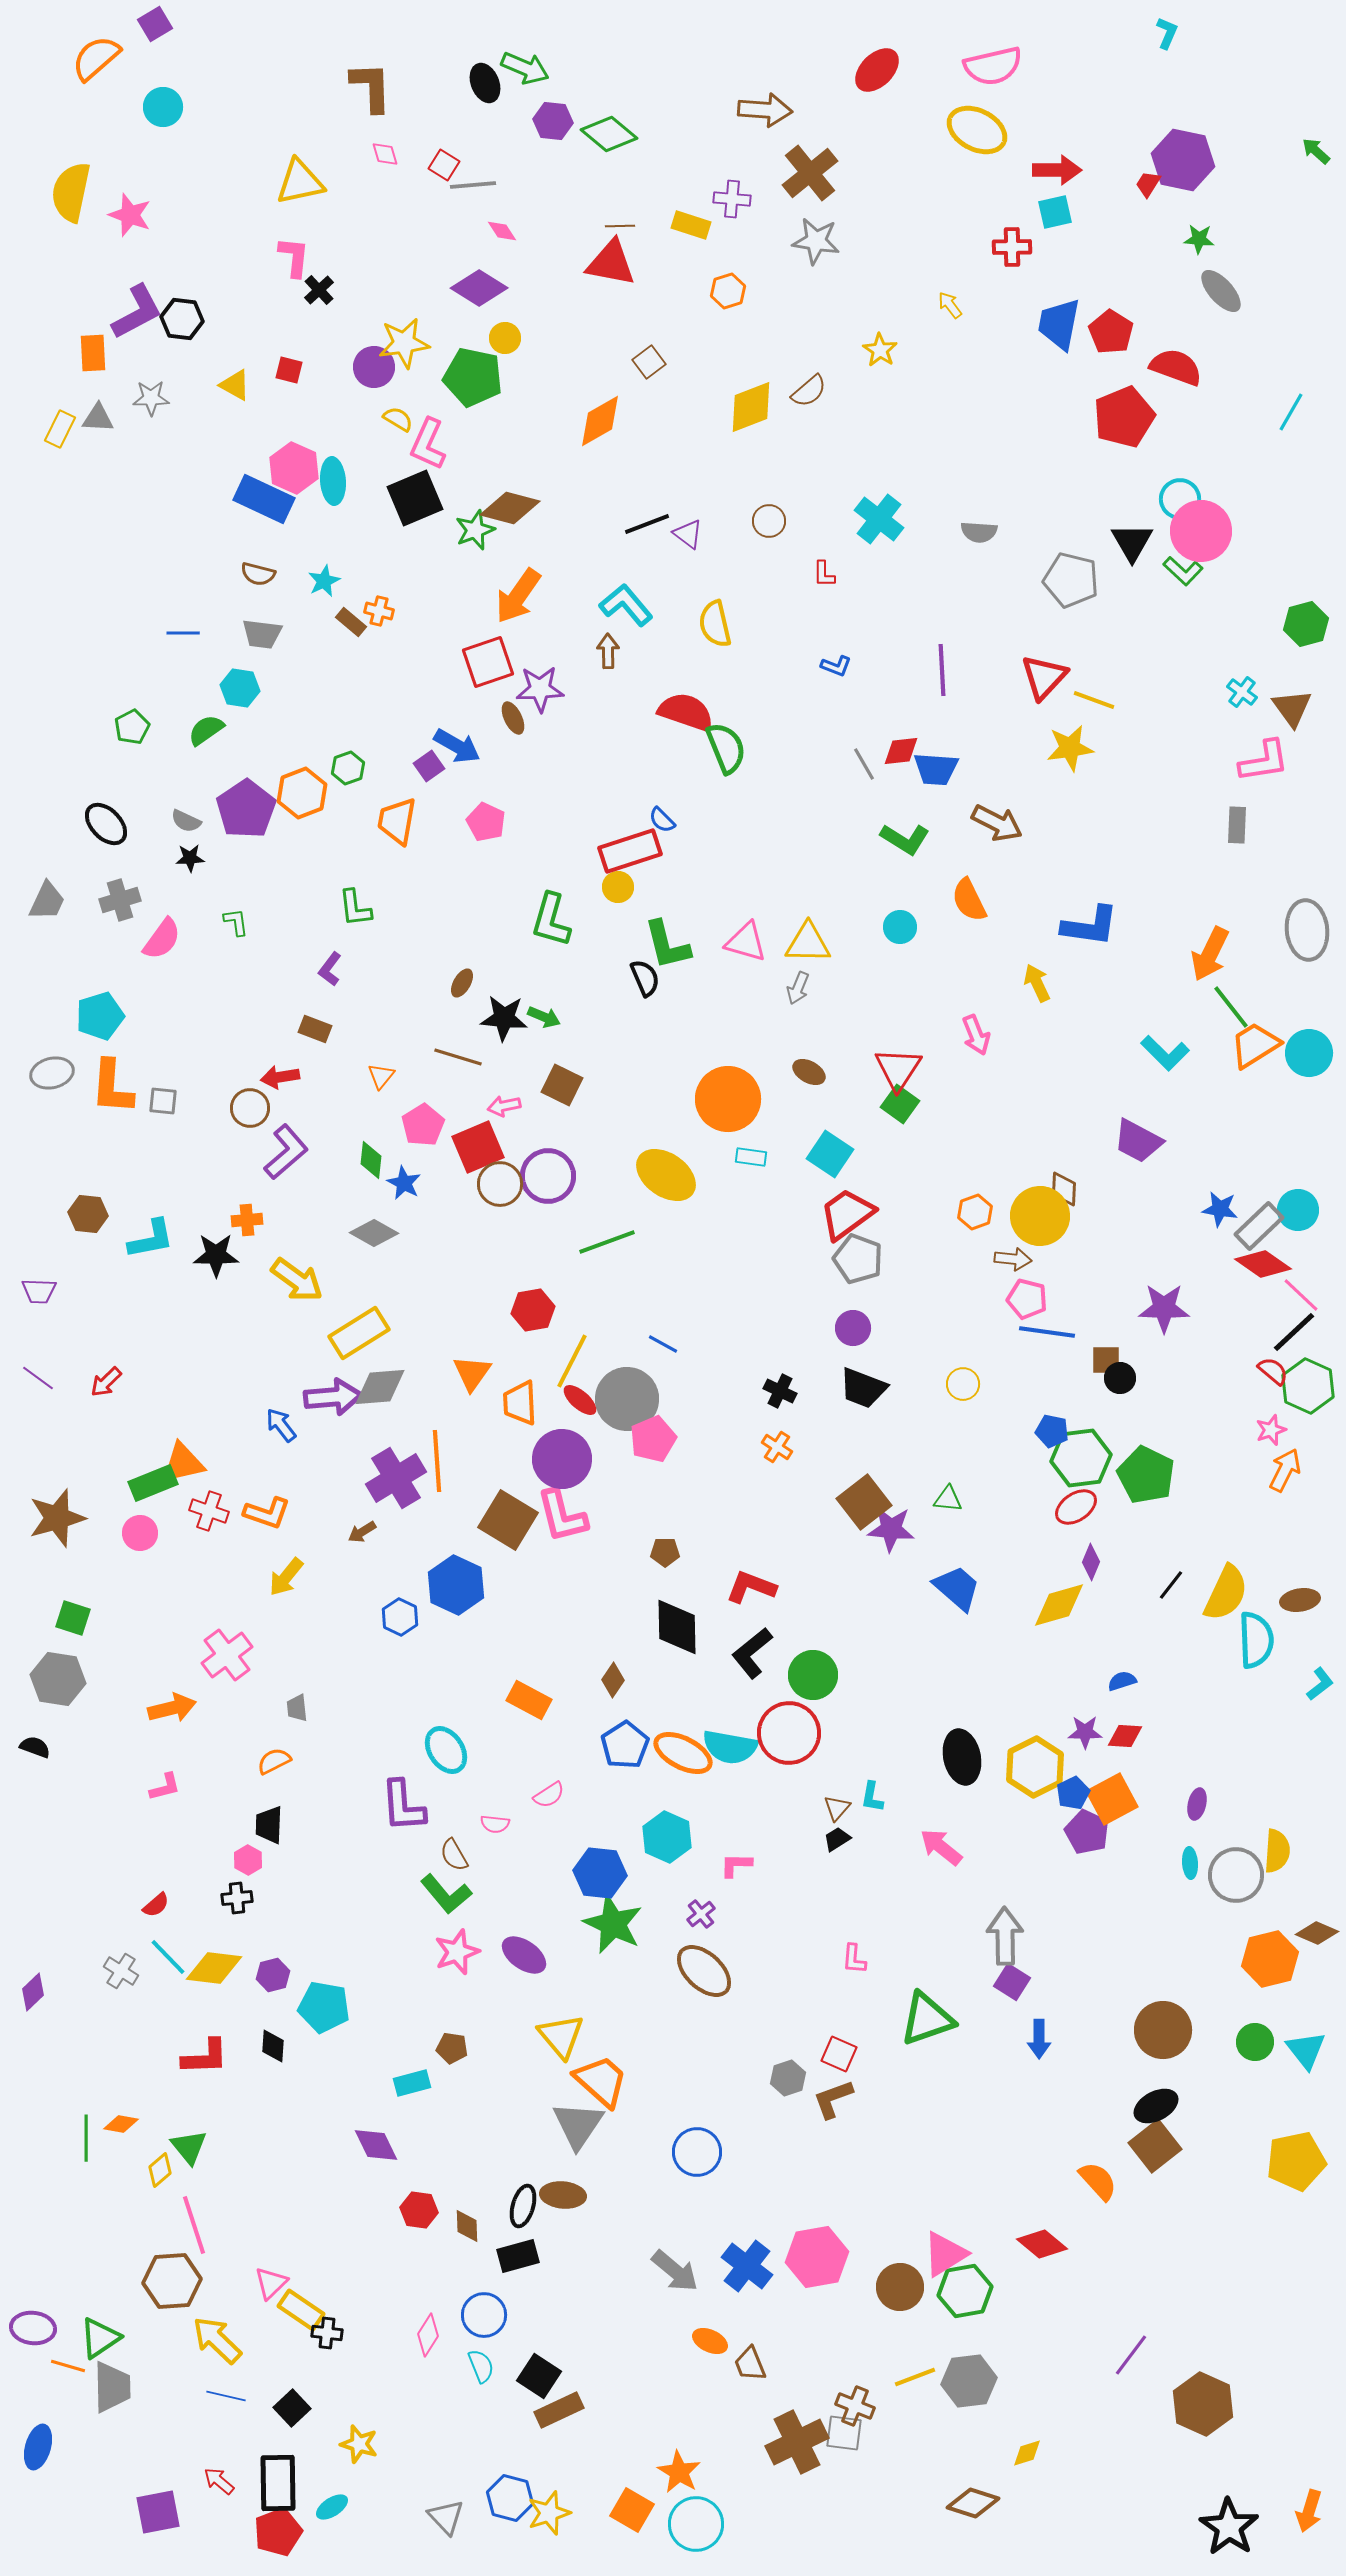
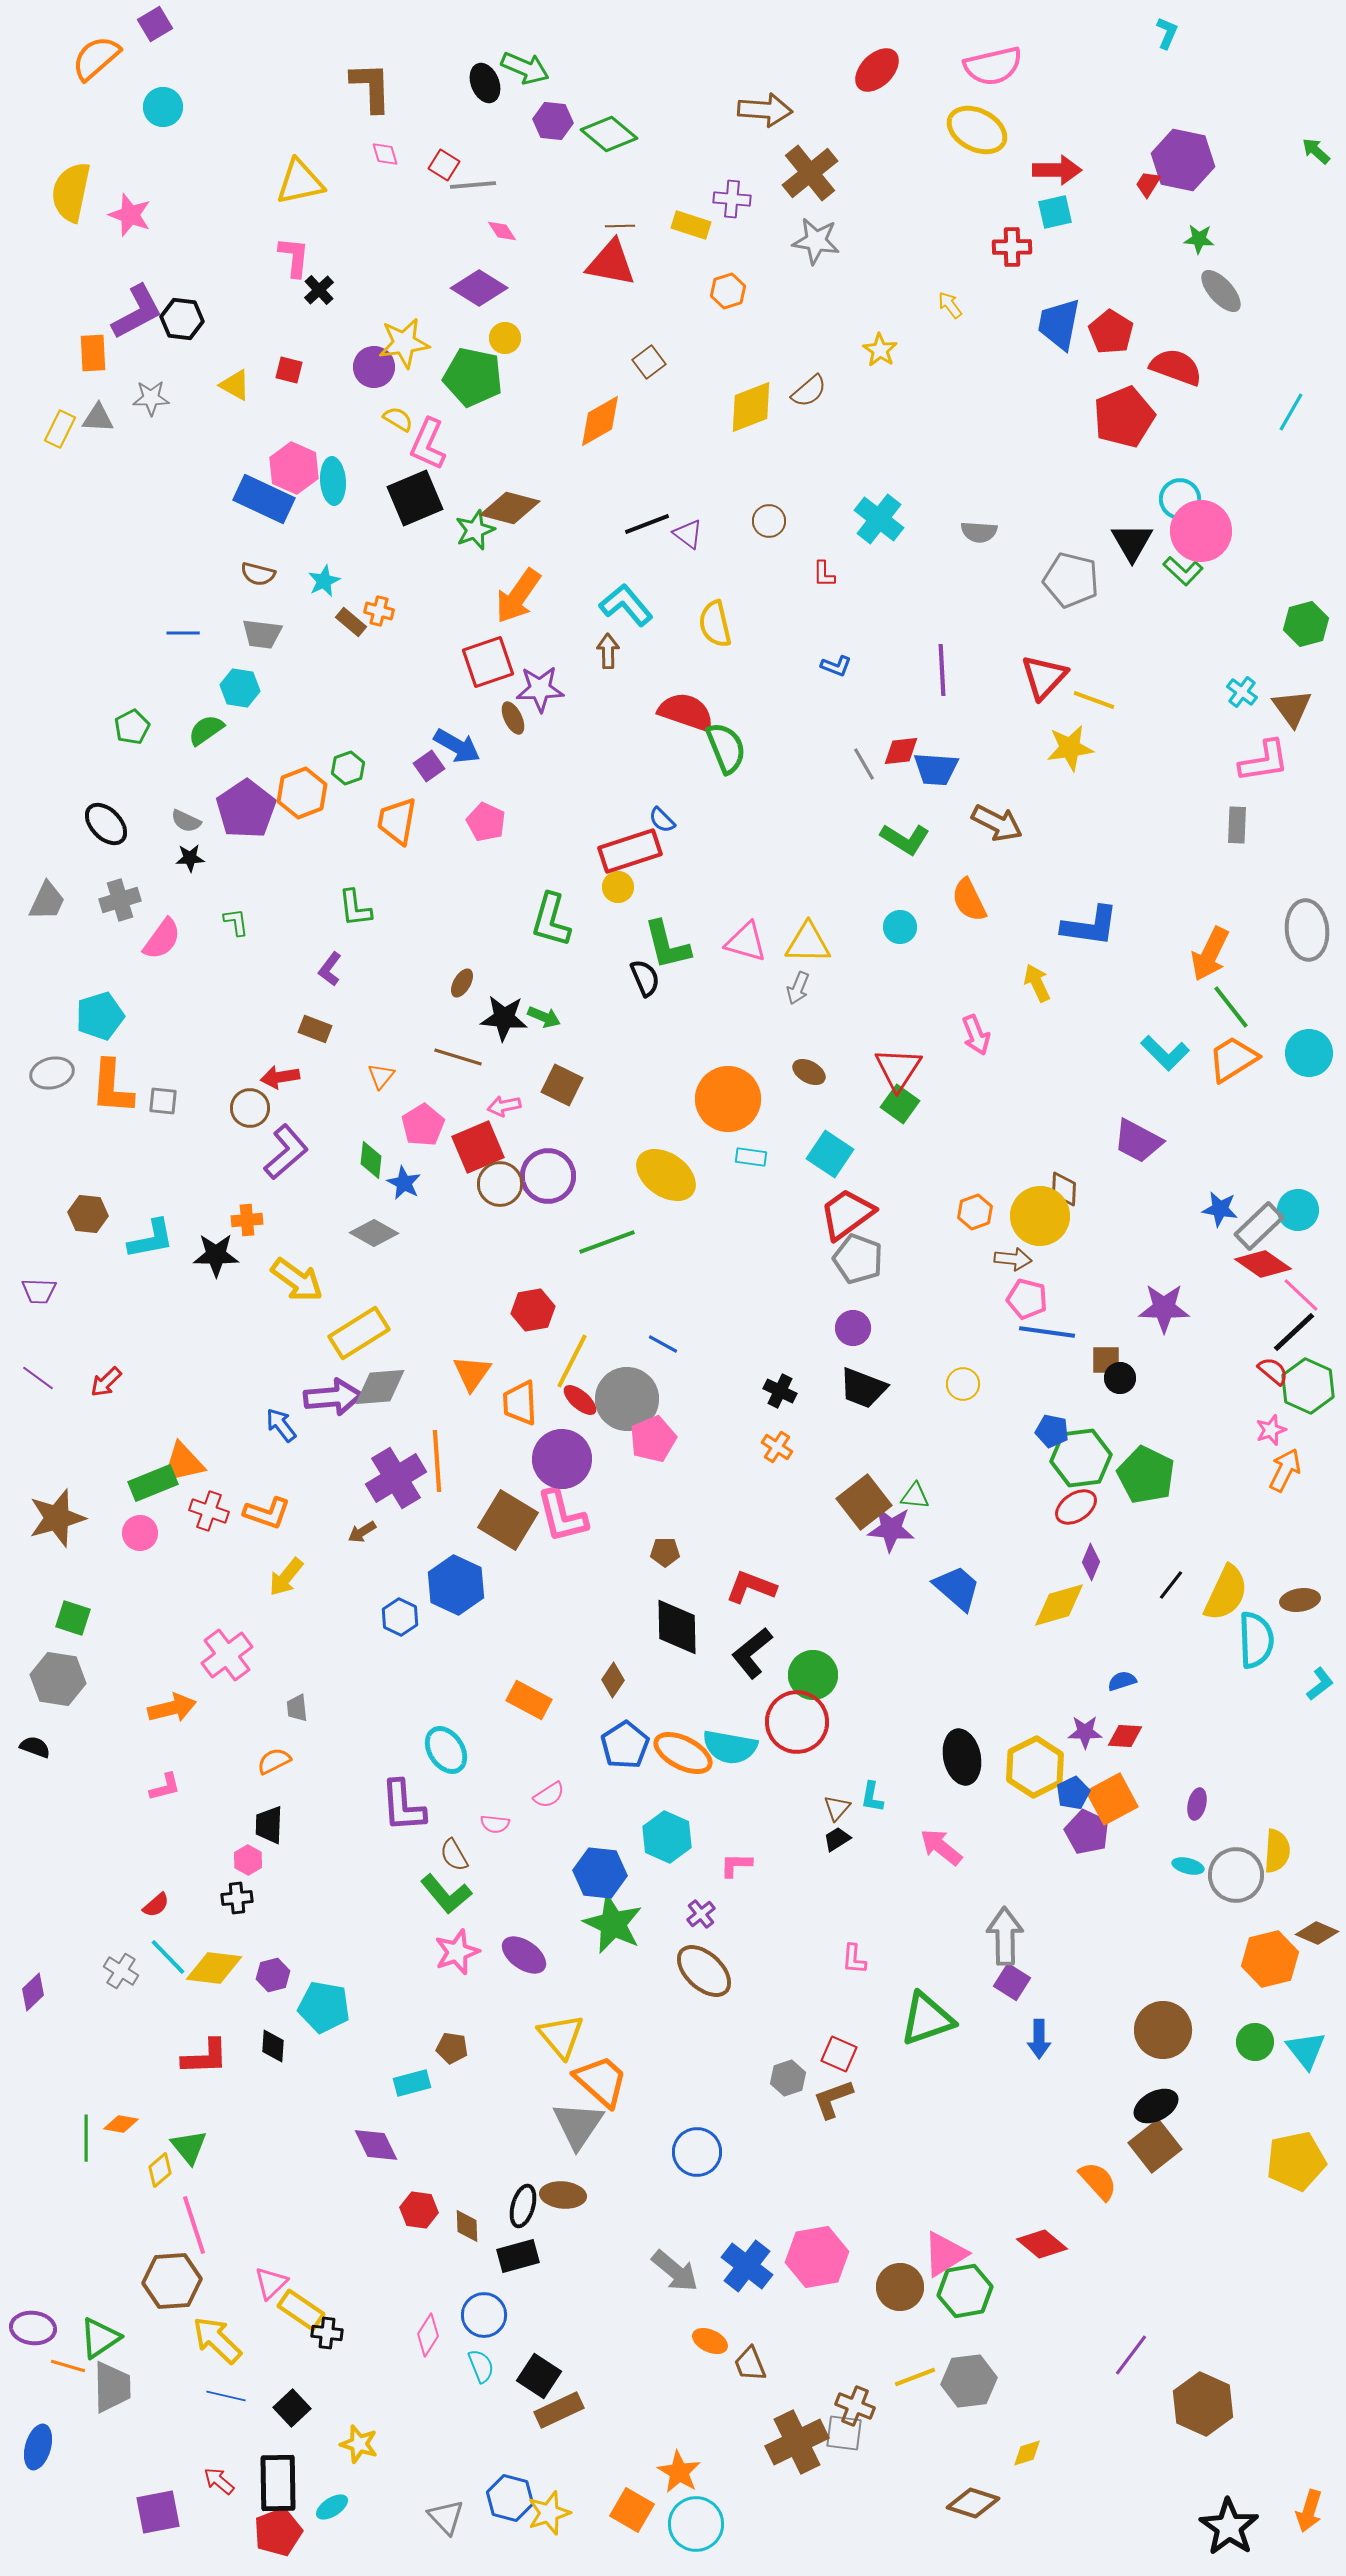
orange trapezoid at (1255, 1045): moved 22 px left, 14 px down
green triangle at (948, 1499): moved 33 px left, 3 px up
red circle at (789, 1733): moved 8 px right, 11 px up
cyan ellipse at (1190, 1863): moved 2 px left, 3 px down; rotated 72 degrees counterclockwise
